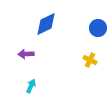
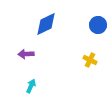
blue circle: moved 3 px up
